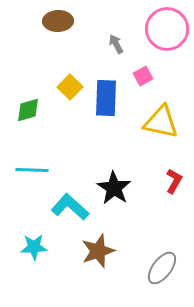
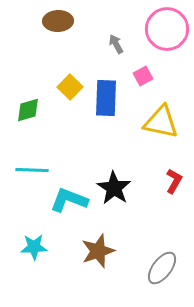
cyan L-shape: moved 1 px left, 7 px up; rotated 21 degrees counterclockwise
